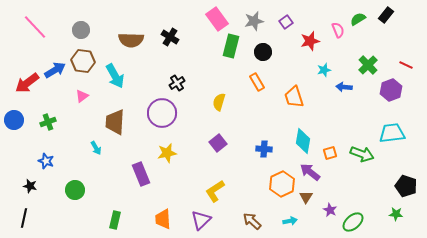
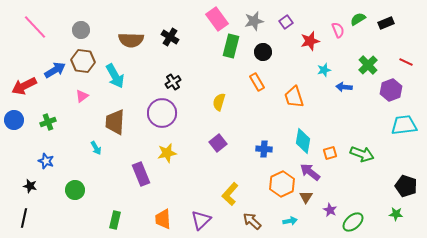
black rectangle at (386, 15): moved 8 px down; rotated 28 degrees clockwise
red line at (406, 65): moved 3 px up
red arrow at (27, 83): moved 3 px left, 3 px down; rotated 10 degrees clockwise
black cross at (177, 83): moved 4 px left, 1 px up
cyan trapezoid at (392, 133): moved 12 px right, 8 px up
yellow L-shape at (215, 191): moved 15 px right, 3 px down; rotated 15 degrees counterclockwise
